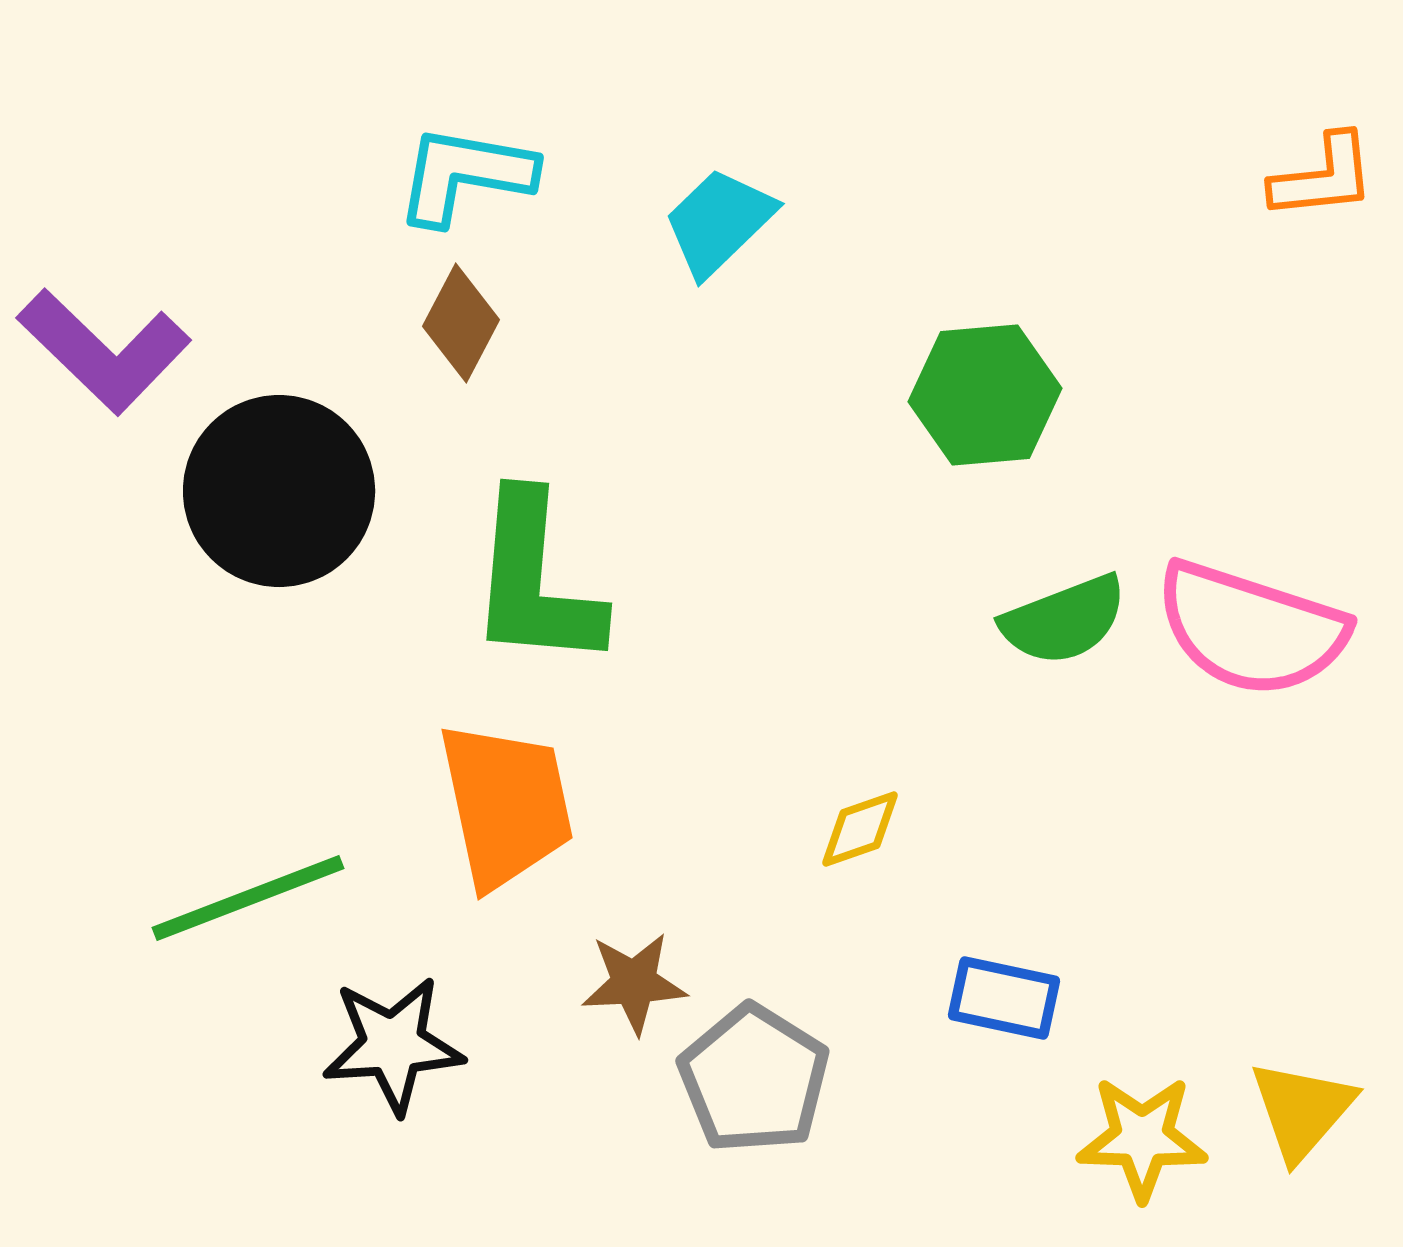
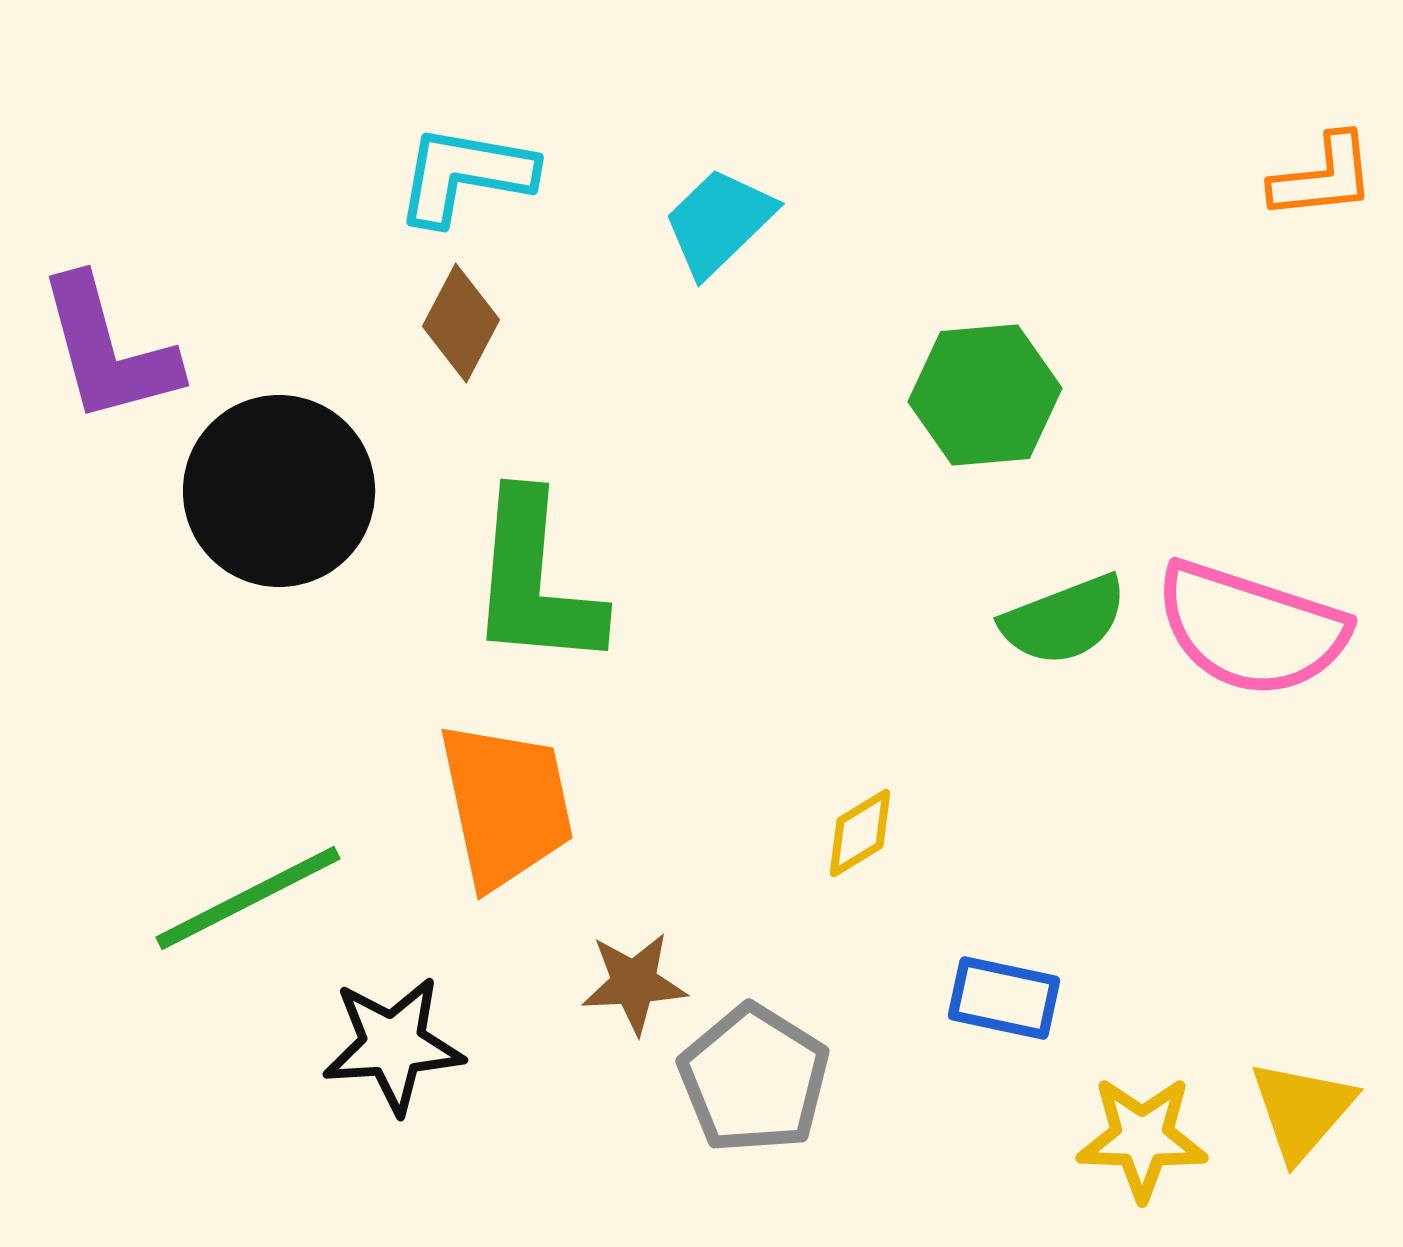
purple L-shape: moved 4 px right, 1 px up; rotated 31 degrees clockwise
yellow diamond: moved 4 px down; rotated 12 degrees counterclockwise
green line: rotated 6 degrees counterclockwise
